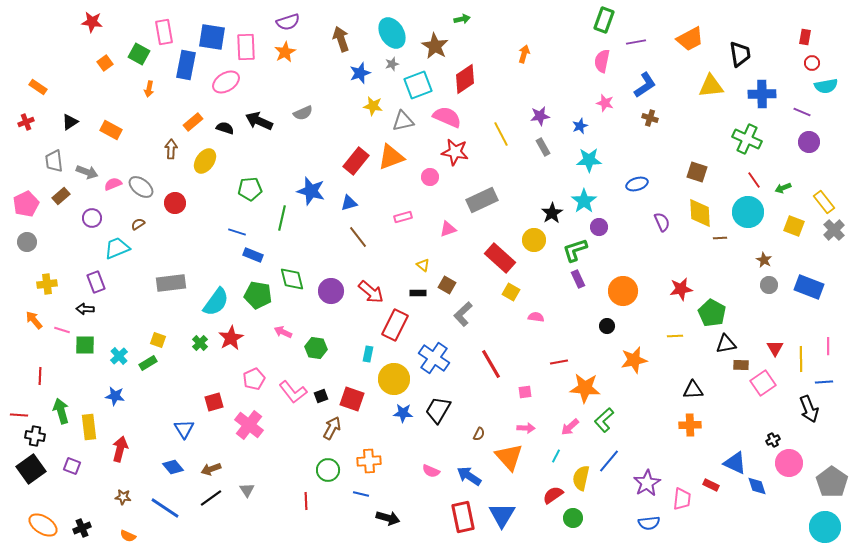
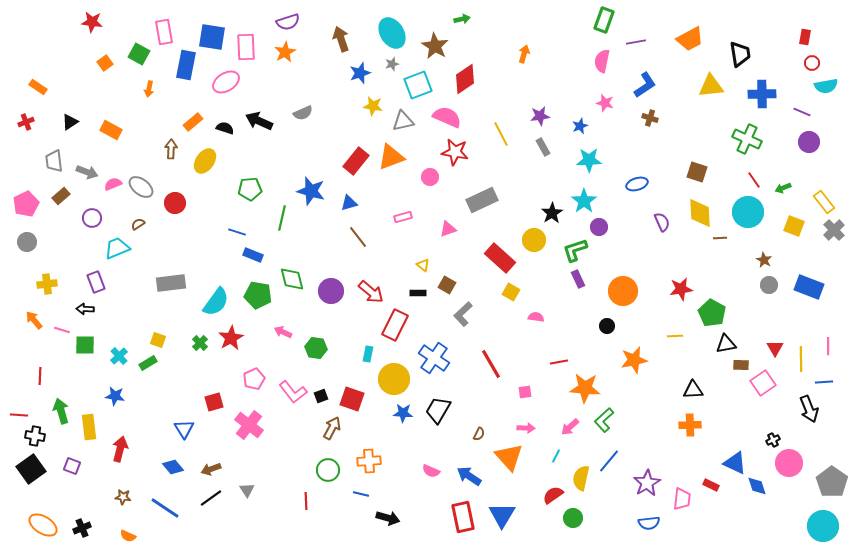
cyan circle at (825, 527): moved 2 px left, 1 px up
